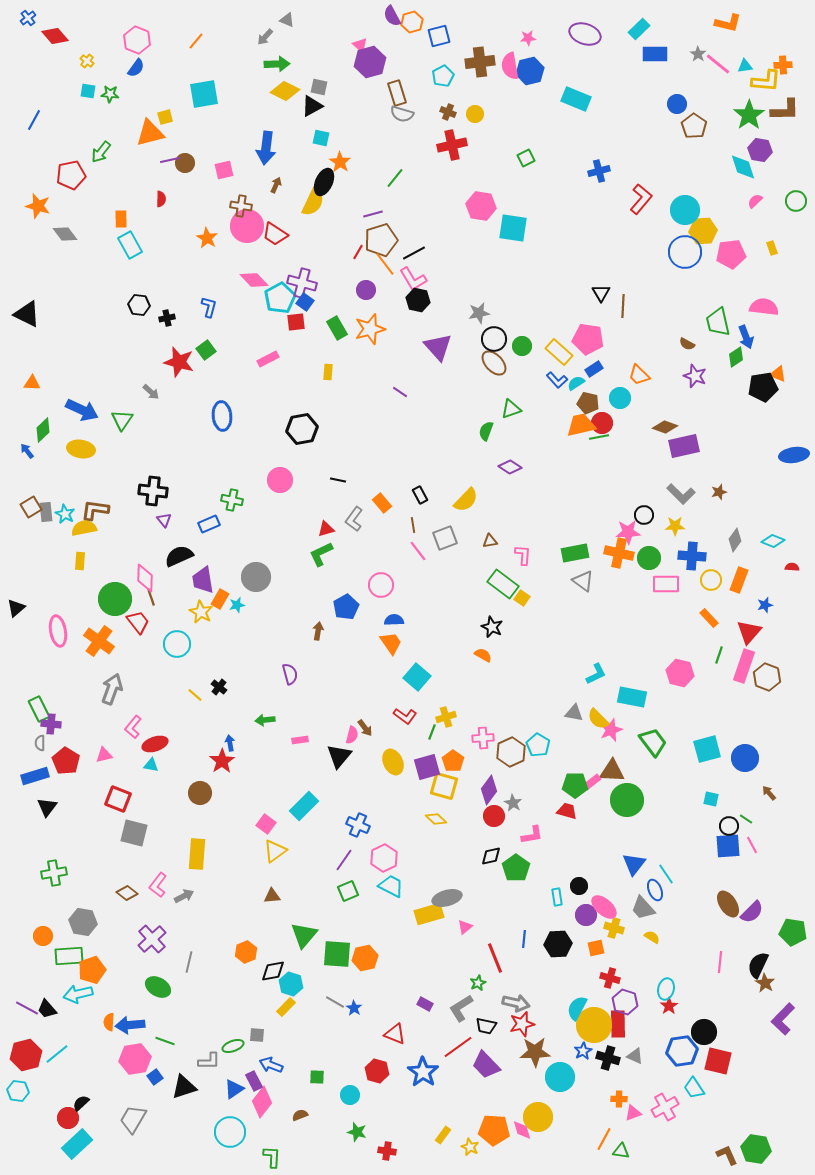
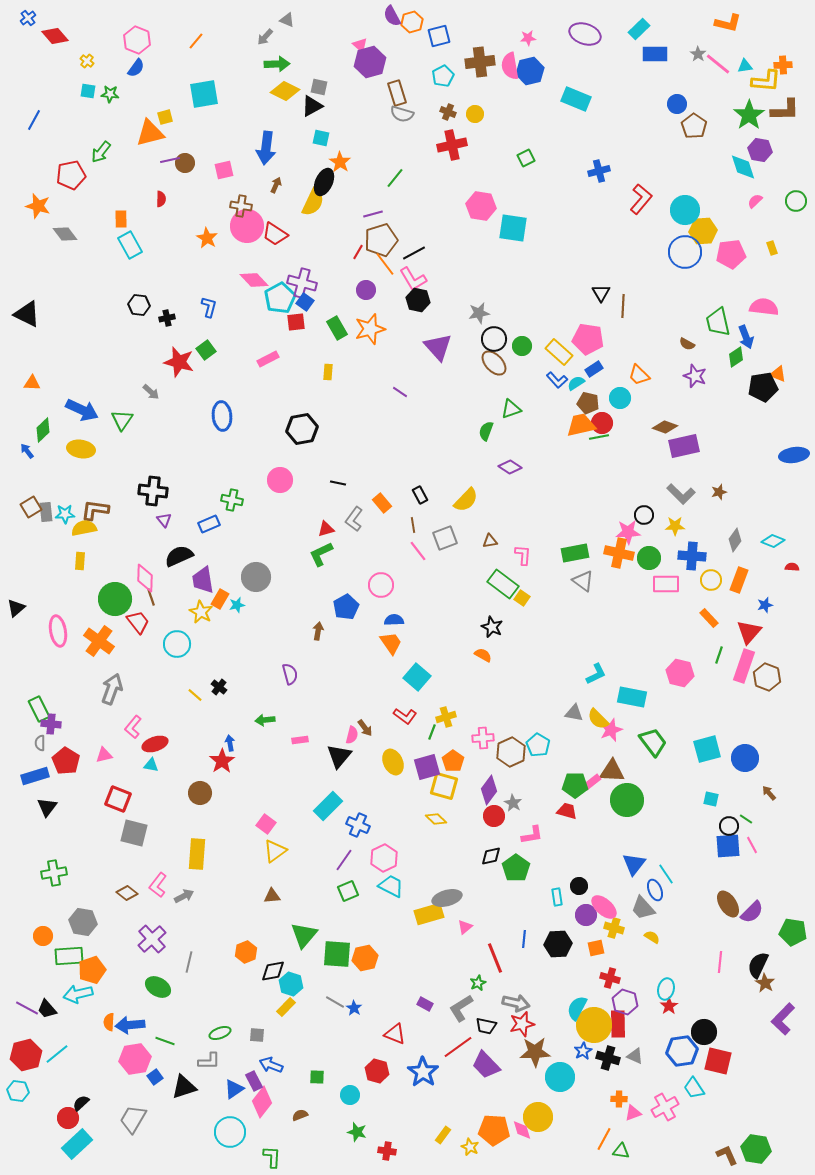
black line at (338, 480): moved 3 px down
cyan star at (65, 514): rotated 30 degrees counterclockwise
cyan rectangle at (304, 806): moved 24 px right
green ellipse at (233, 1046): moved 13 px left, 13 px up
